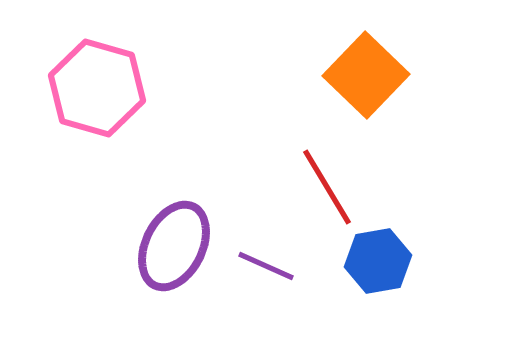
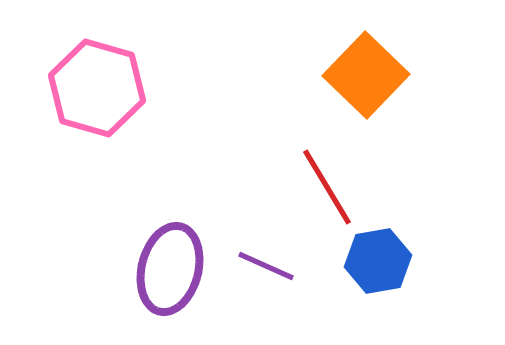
purple ellipse: moved 4 px left, 23 px down; rotated 12 degrees counterclockwise
